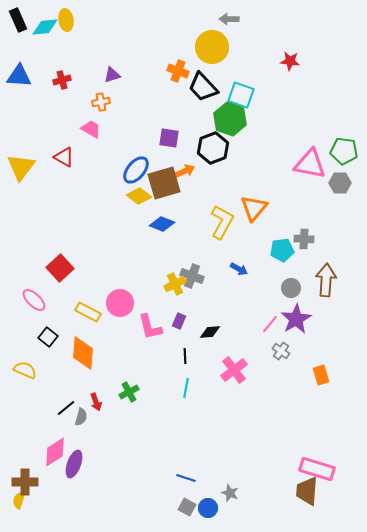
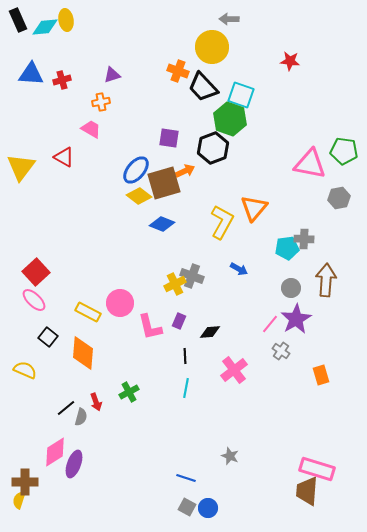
blue triangle at (19, 76): moved 12 px right, 2 px up
gray hexagon at (340, 183): moved 1 px left, 15 px down; rotated 10 degrees counterclockwise
cyan pentagon at (282, 250): moved 5 px right, 2 px up
red square at (60, 268): moved 24 px left, 4 px down
gray star at (230, 493): moved 37 px up
